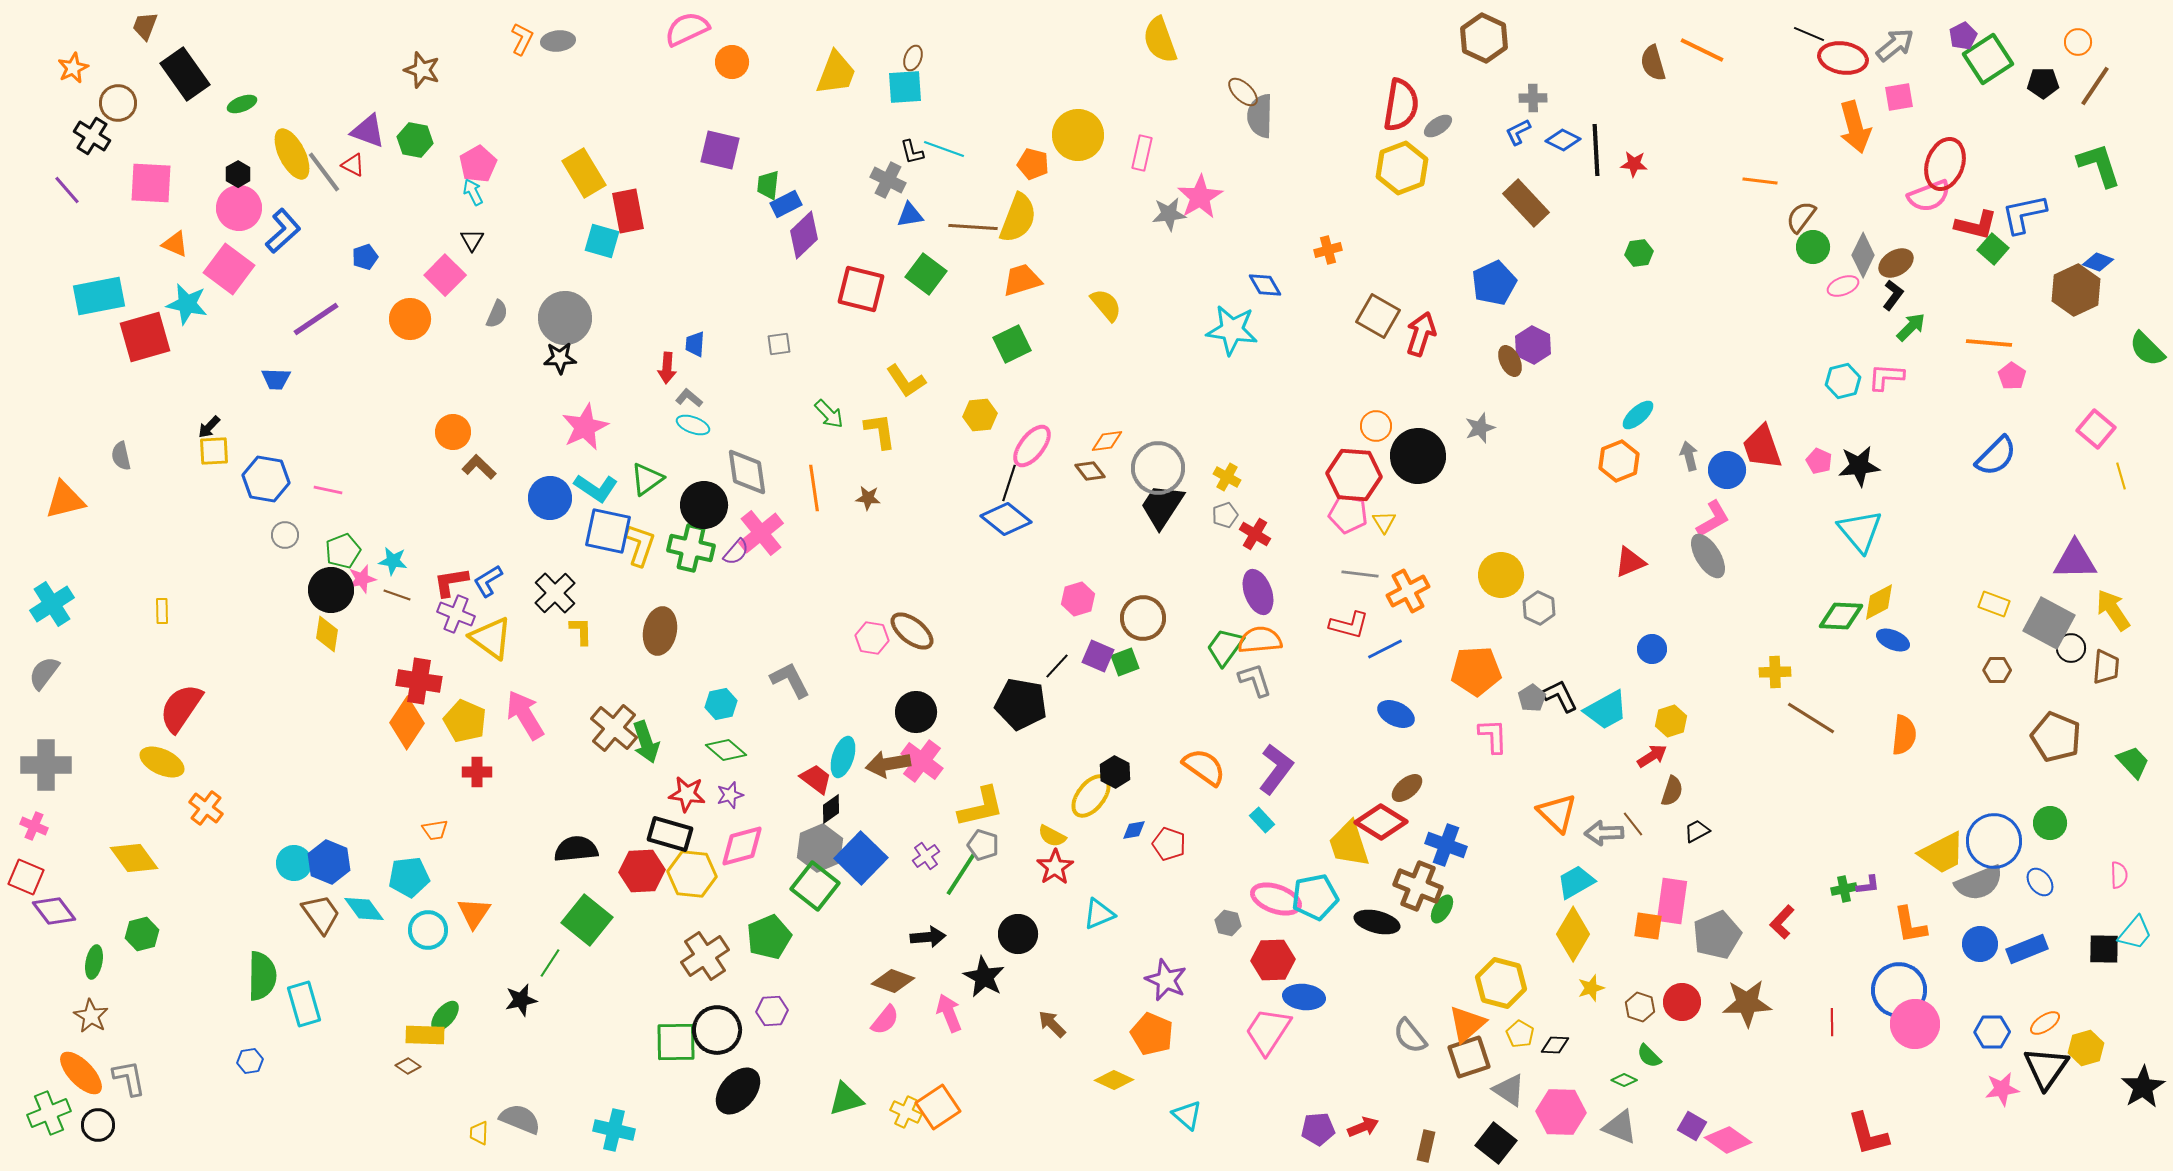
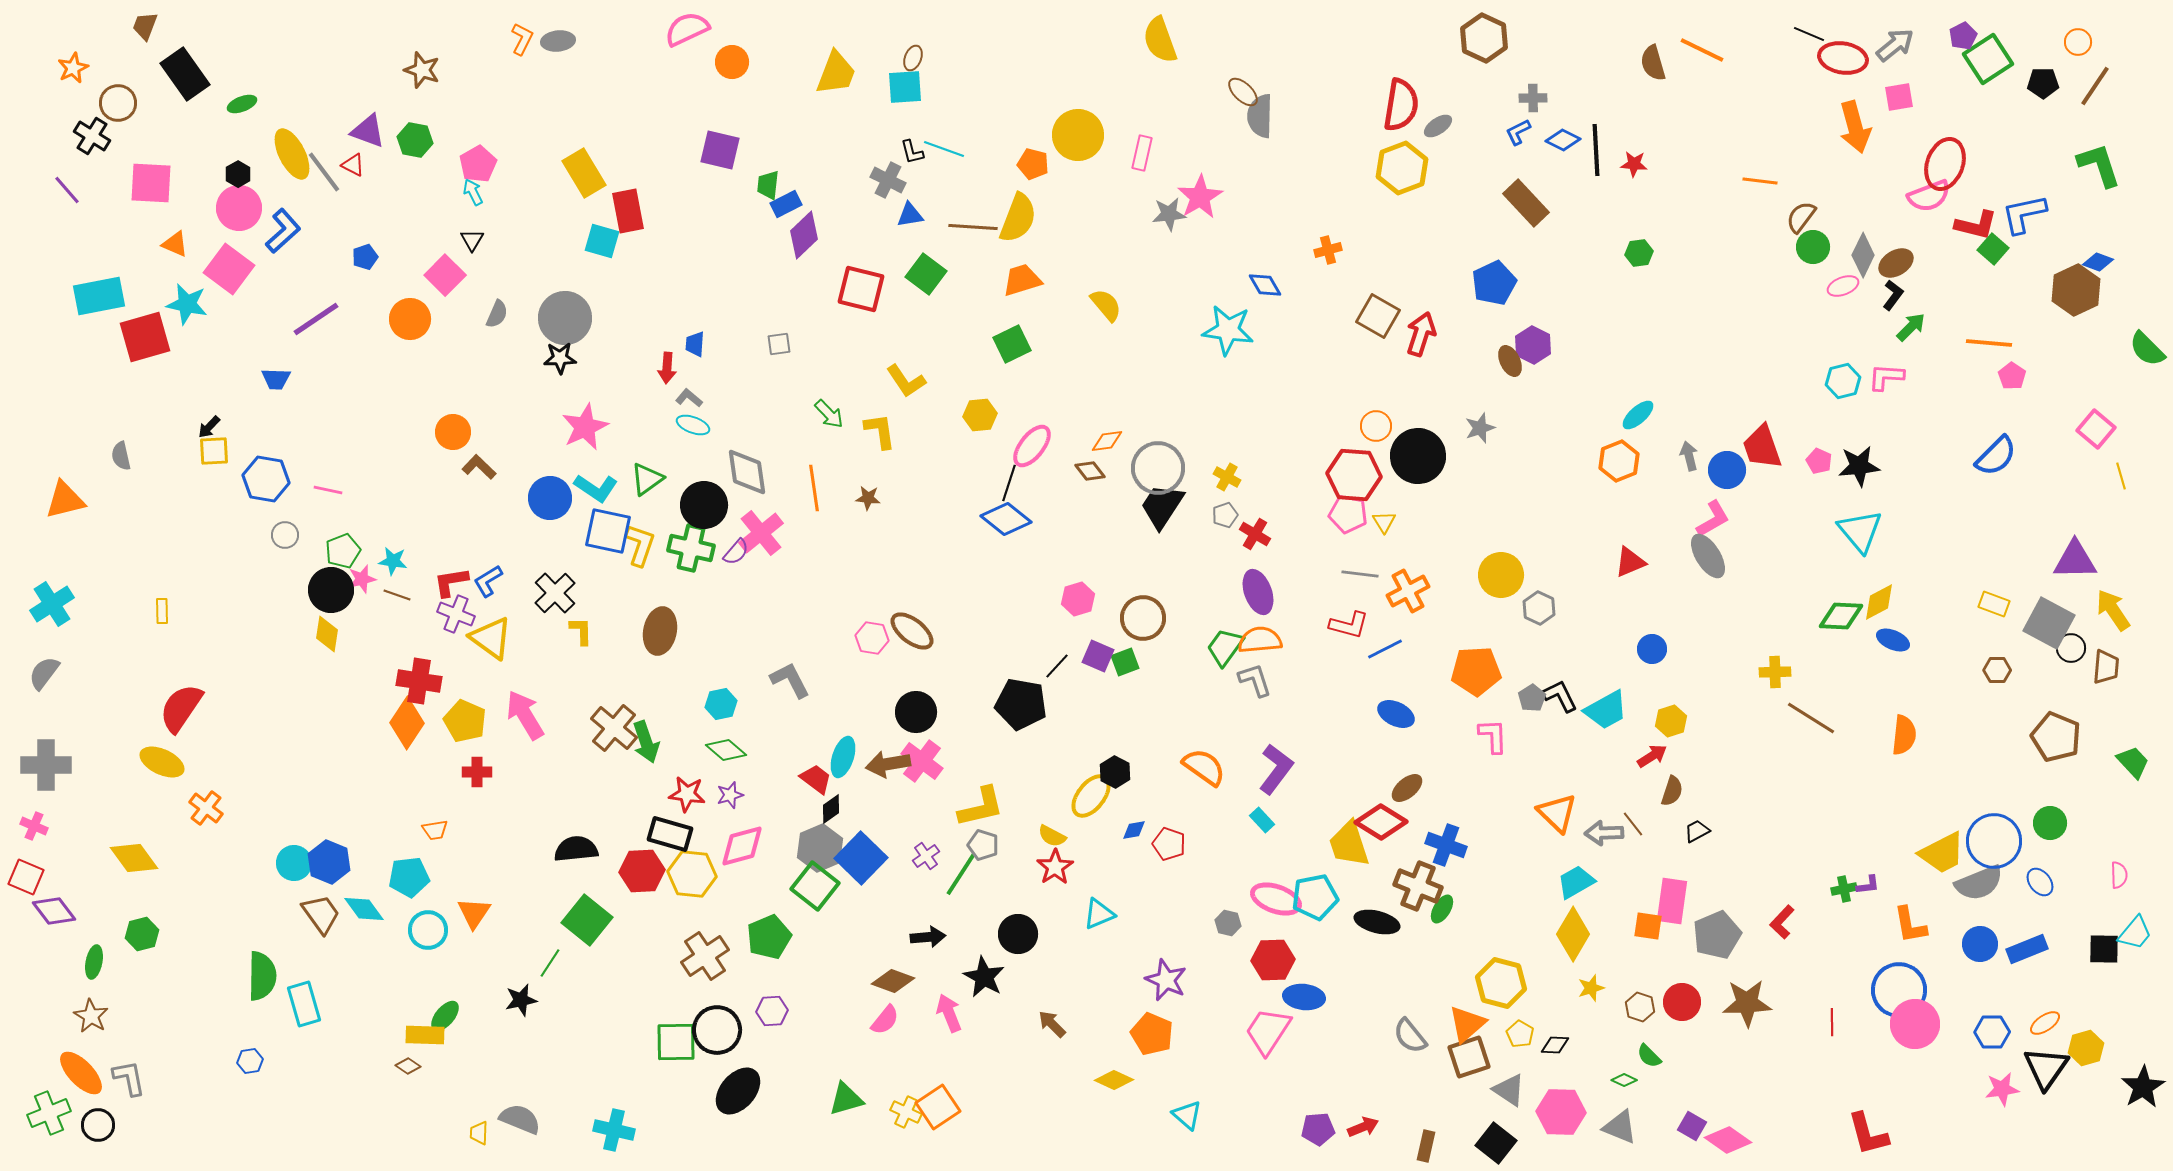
cyan star at (1232, 330): moved 4 px left
